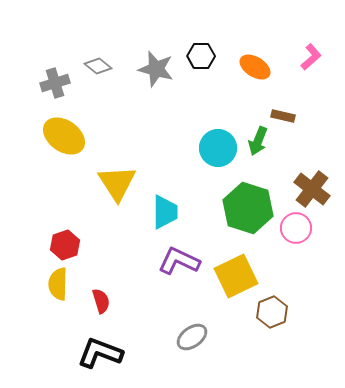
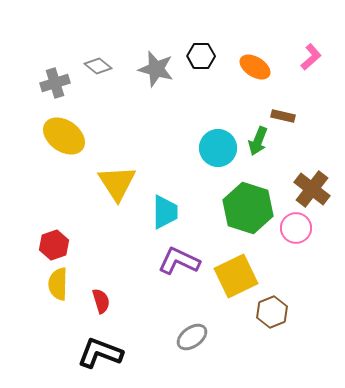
red hexagon: moved 11 px left
